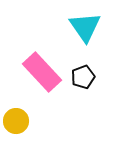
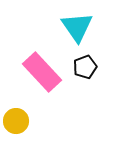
cyan triangle: moved 8 px left
black pentagon: moved 2 px right, 10 px up
